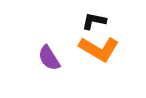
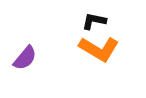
purple semicircle: moved 24 px left; rotated 108 degrees counterclockwise
